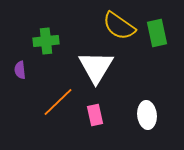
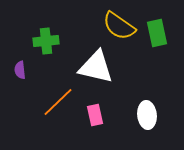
white triangle: rotated 48 degrees counterclockwise
